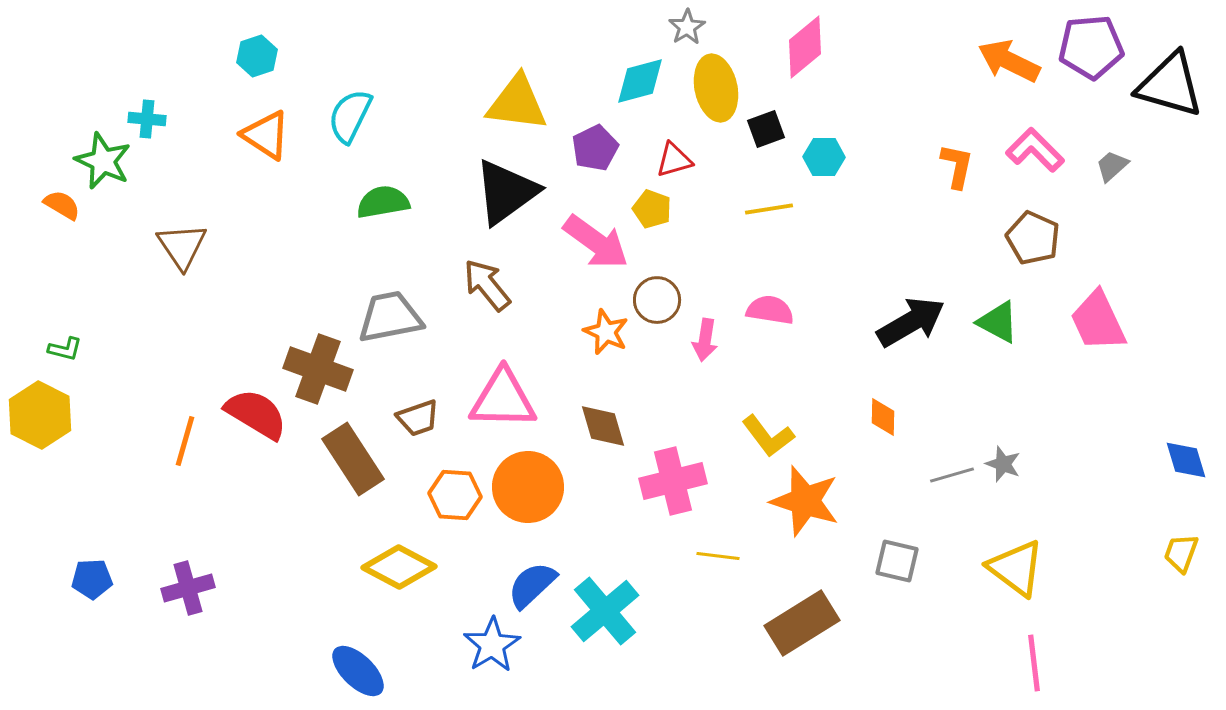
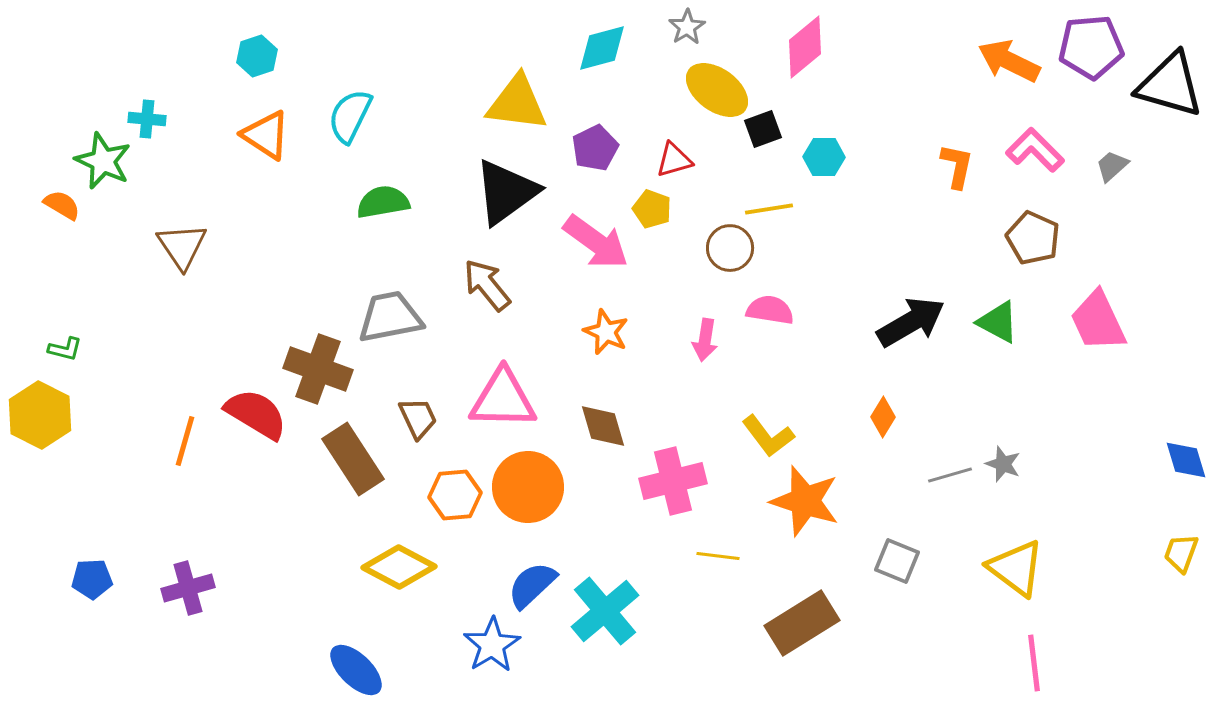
cyan diamond at (640, 81): moved 38 px left, 33 px up
yellow ellipse at (716, 88): moved 1 px right, 2 px down; rotated 42 degrees counterclockwise
black square at (766, 129): moved 3 px left
brown circle at (657, 300): moved 73 px right, 52 px up
orange diamond at (883, 417): rotated 30 degrees clockwise
brown trapezoid at (418, 418): rotated 96 degrees counterclockwise
gray line at (952, 475): moved 2 px left
orange hexagon at (455, 495): rotated 9 degrees counterclockwise
gray square at (897, 561): rotated 9 degrees clockwise
blue ellipse at (358, 671): moved 2 px left, 1 px up
